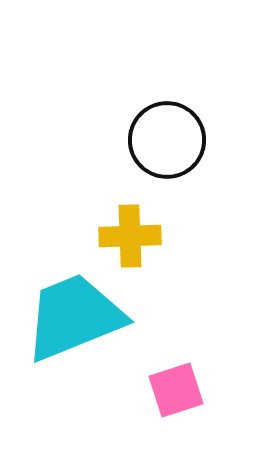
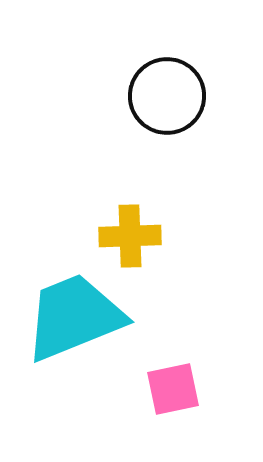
black circle: moved 44 px up
pink square: moved 3 px left, 1 px up; rotated 6 degrees clockwise
